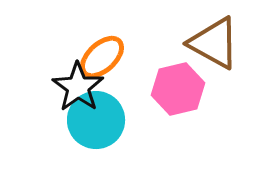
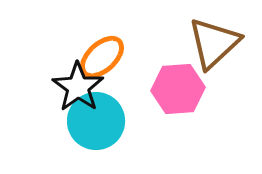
brown triangle: rotated 48 degrees clockwise
pink hexagon: rotated 9 degrees clockwise
cyan circle: moved 1 px down
